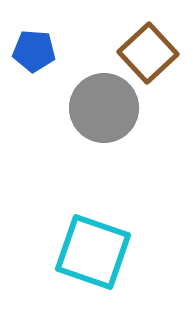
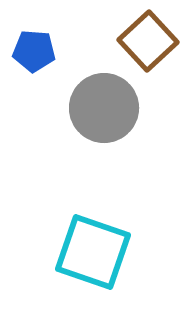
brown square: moved 12 px up
